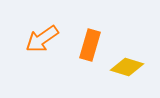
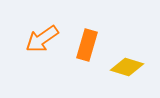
orange rectangle: moved 3 px left
